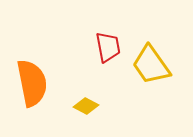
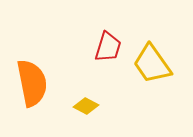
red trapezoid: rotated 28 degrees clockwise
yellow trapezoid: moved 1 px right, 1 px up
